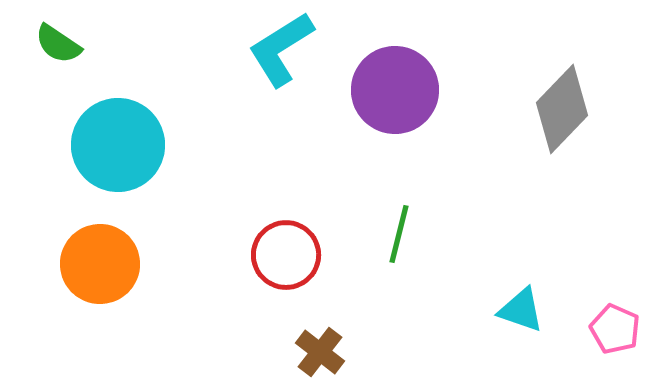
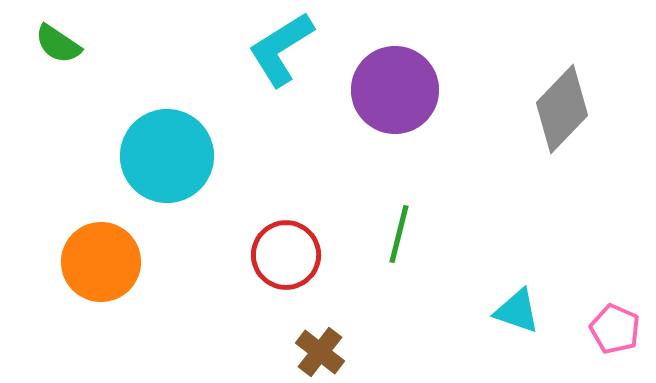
cyan circle: moved 49 px right, 11 px down
orange circle: moved 1 px right, 2 px up
cyan triangle: moved 4 px left, 1 px down
